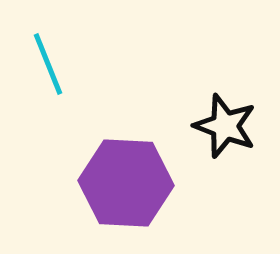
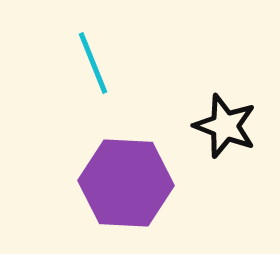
cyan line: moved 45 px right, 1 px up
